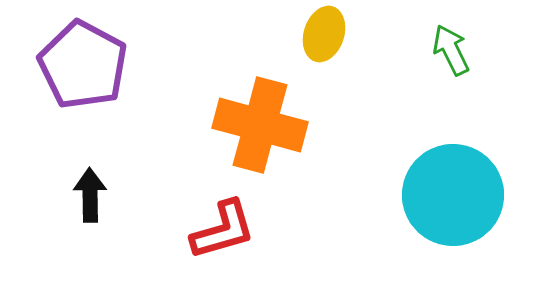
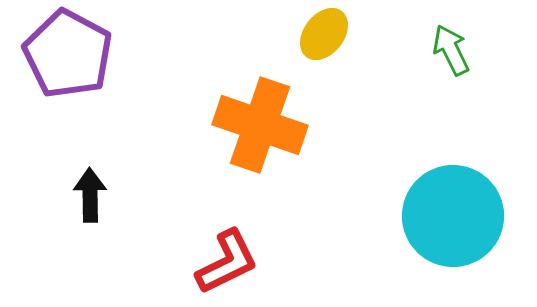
yellow ellipse: rotated 20 degrees clockwise
purple pentagon: moved 15 px left, 11 px up
orange cross: rotated 4 degrees clockwise
cyan circle: moved 21 px down
red L-shape: moved 4 px right, 32 px down; rotated 10 degrees counterclockwise
